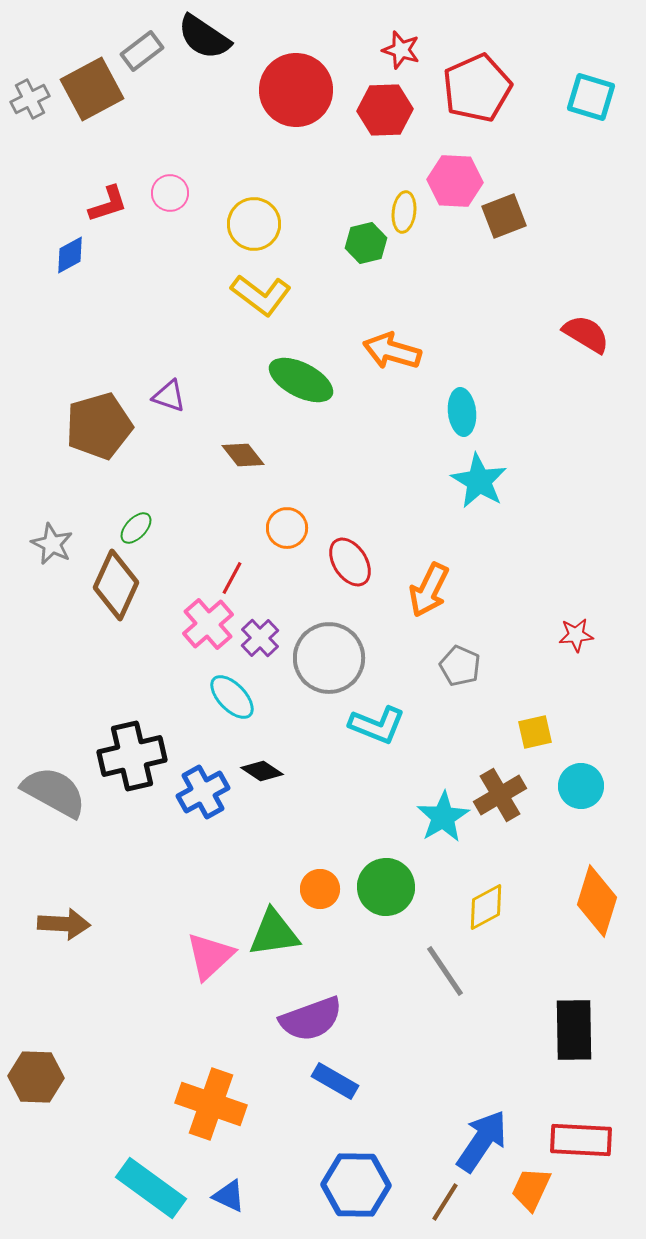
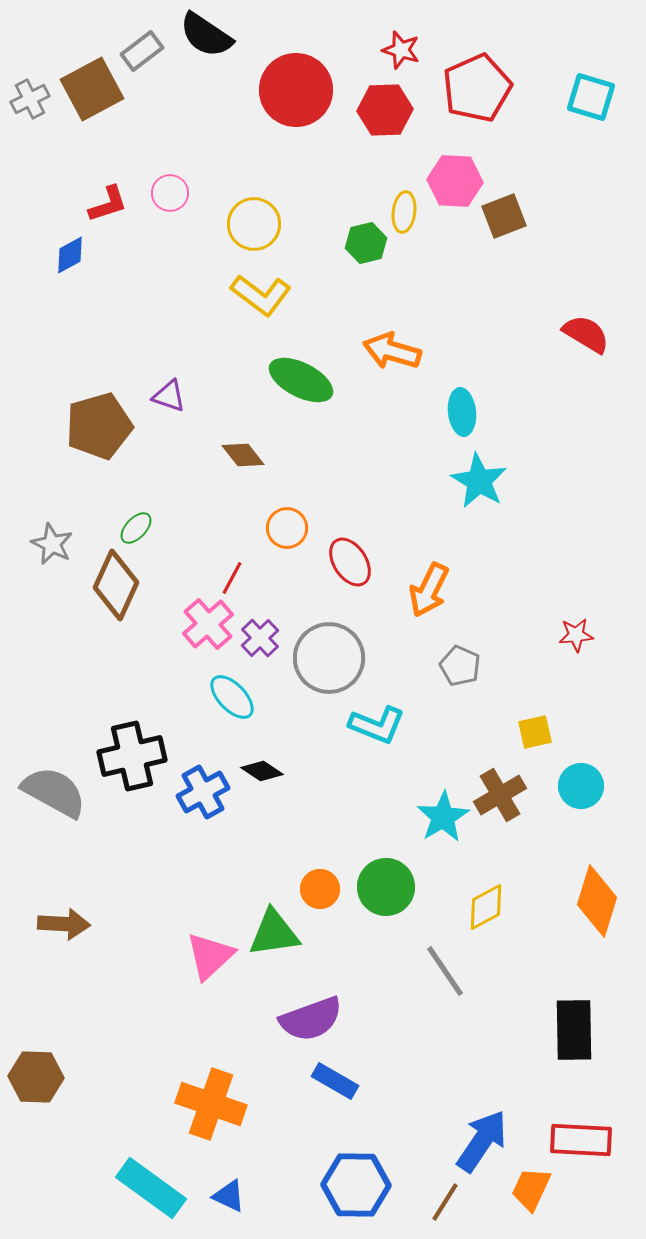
black semicircle at (204, 37): moved 2 px right, 2 px up
